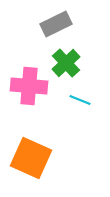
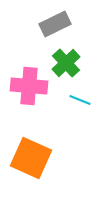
gray rectangle: moved 1 px left
